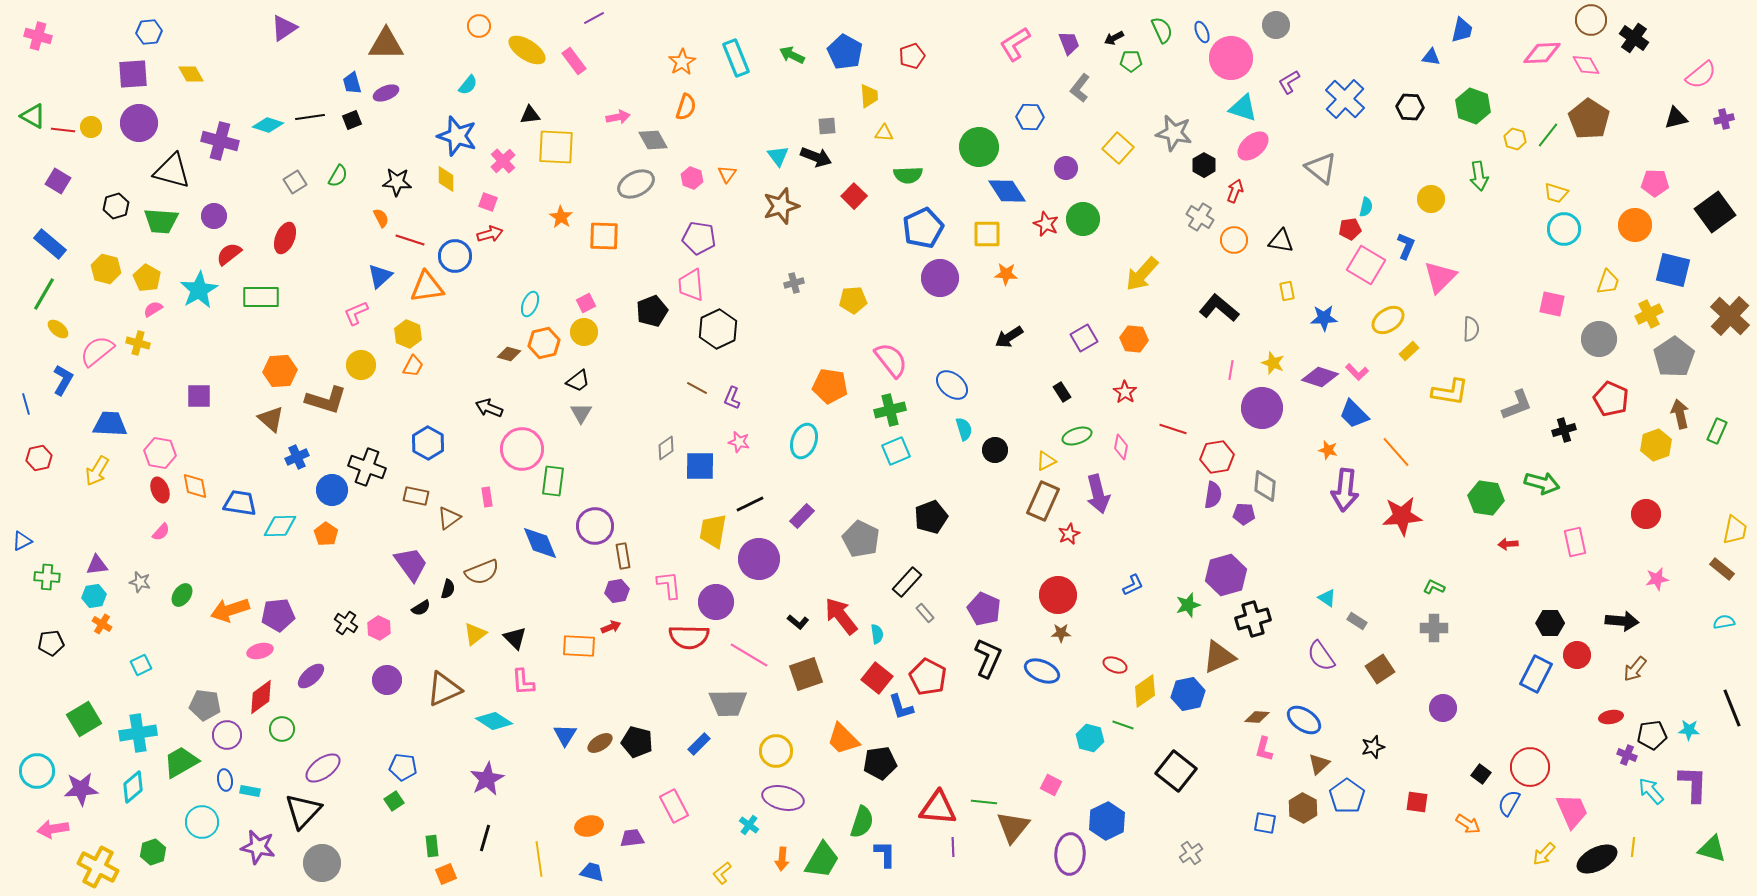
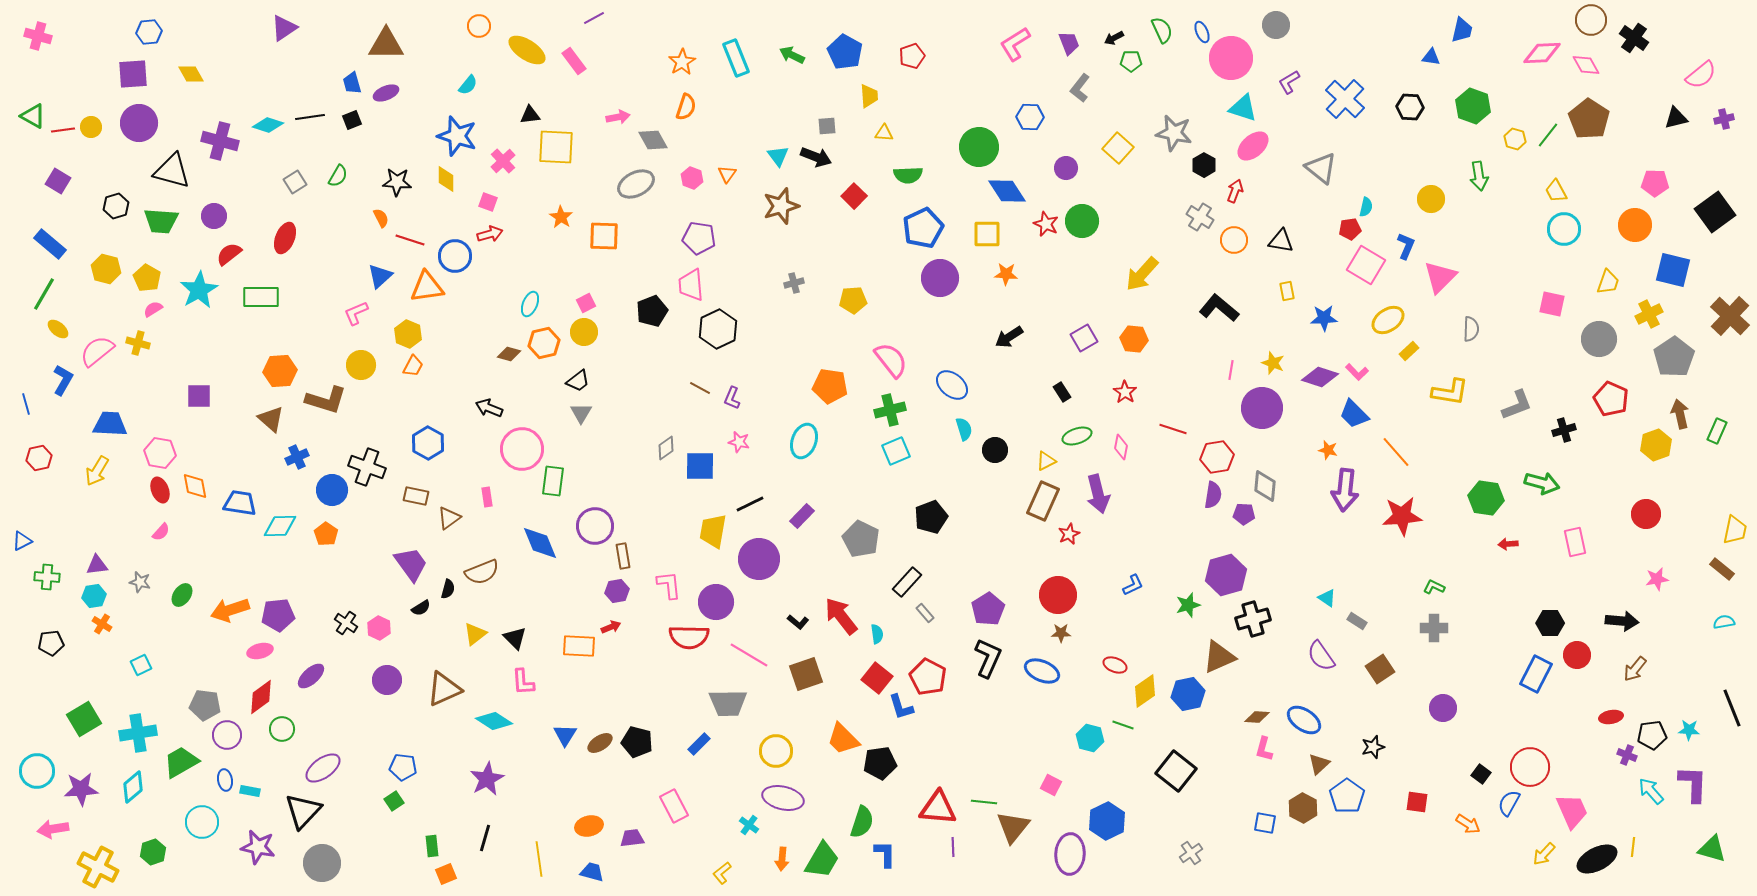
red line at (63, 130): rotated 15 degrees counterclockwise
yellow trapezoid at (1556, 193): moved 2 px up; rotated 45 degrees clockwise
green circle at (1083, 219): moved 1 px left, 2 px down
brown line at (697, 388): moved 3 px right
purple pentagon at (984, 609): moved 4 px right; rotated 16 degrees clockwise
